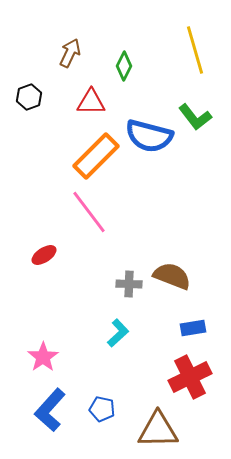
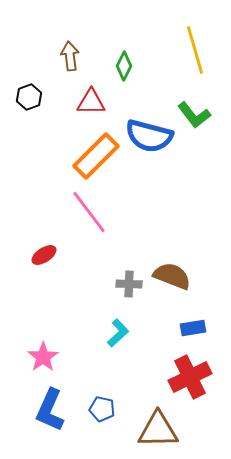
brown arrow: moved 3 px down; rotated 32 degrees counterclockwise
green L-shape: moved 1 px left, 2 px up
blue L-shape: rotated 18 degrees counterclockwise
